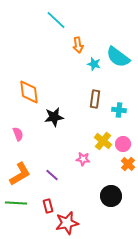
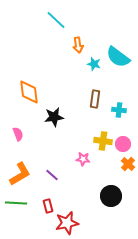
yellow cross: rotated 30 degrees counterclockwise
